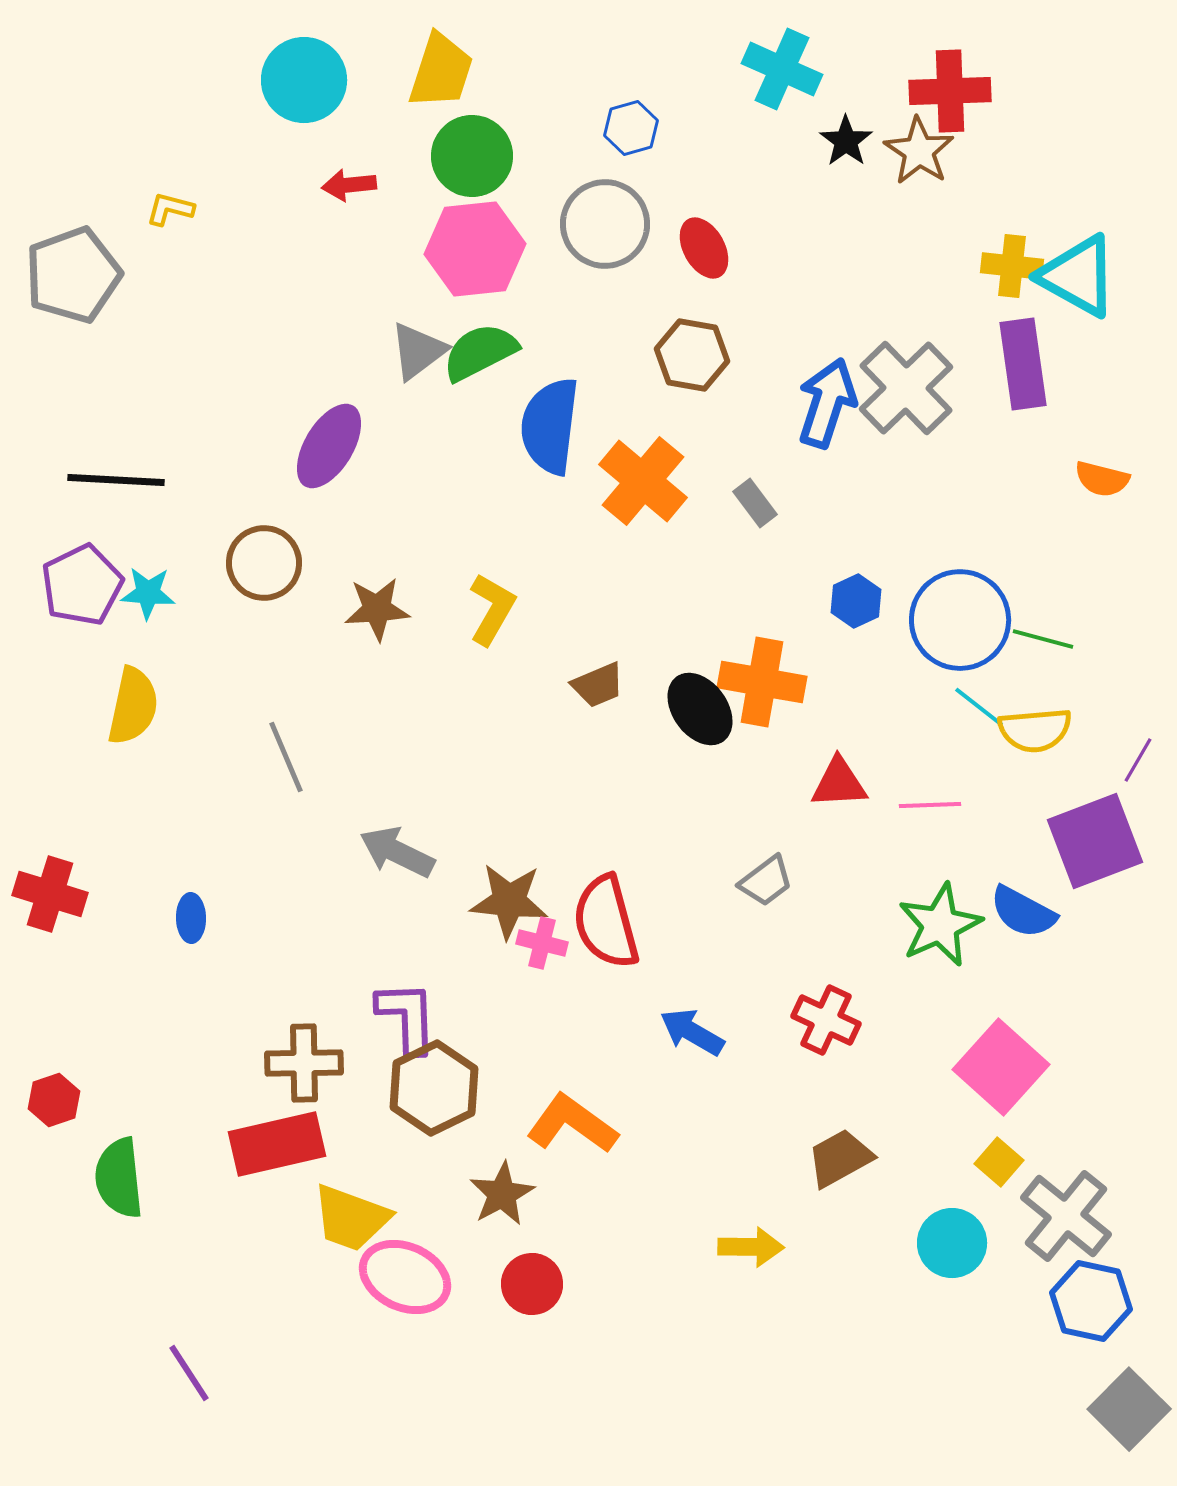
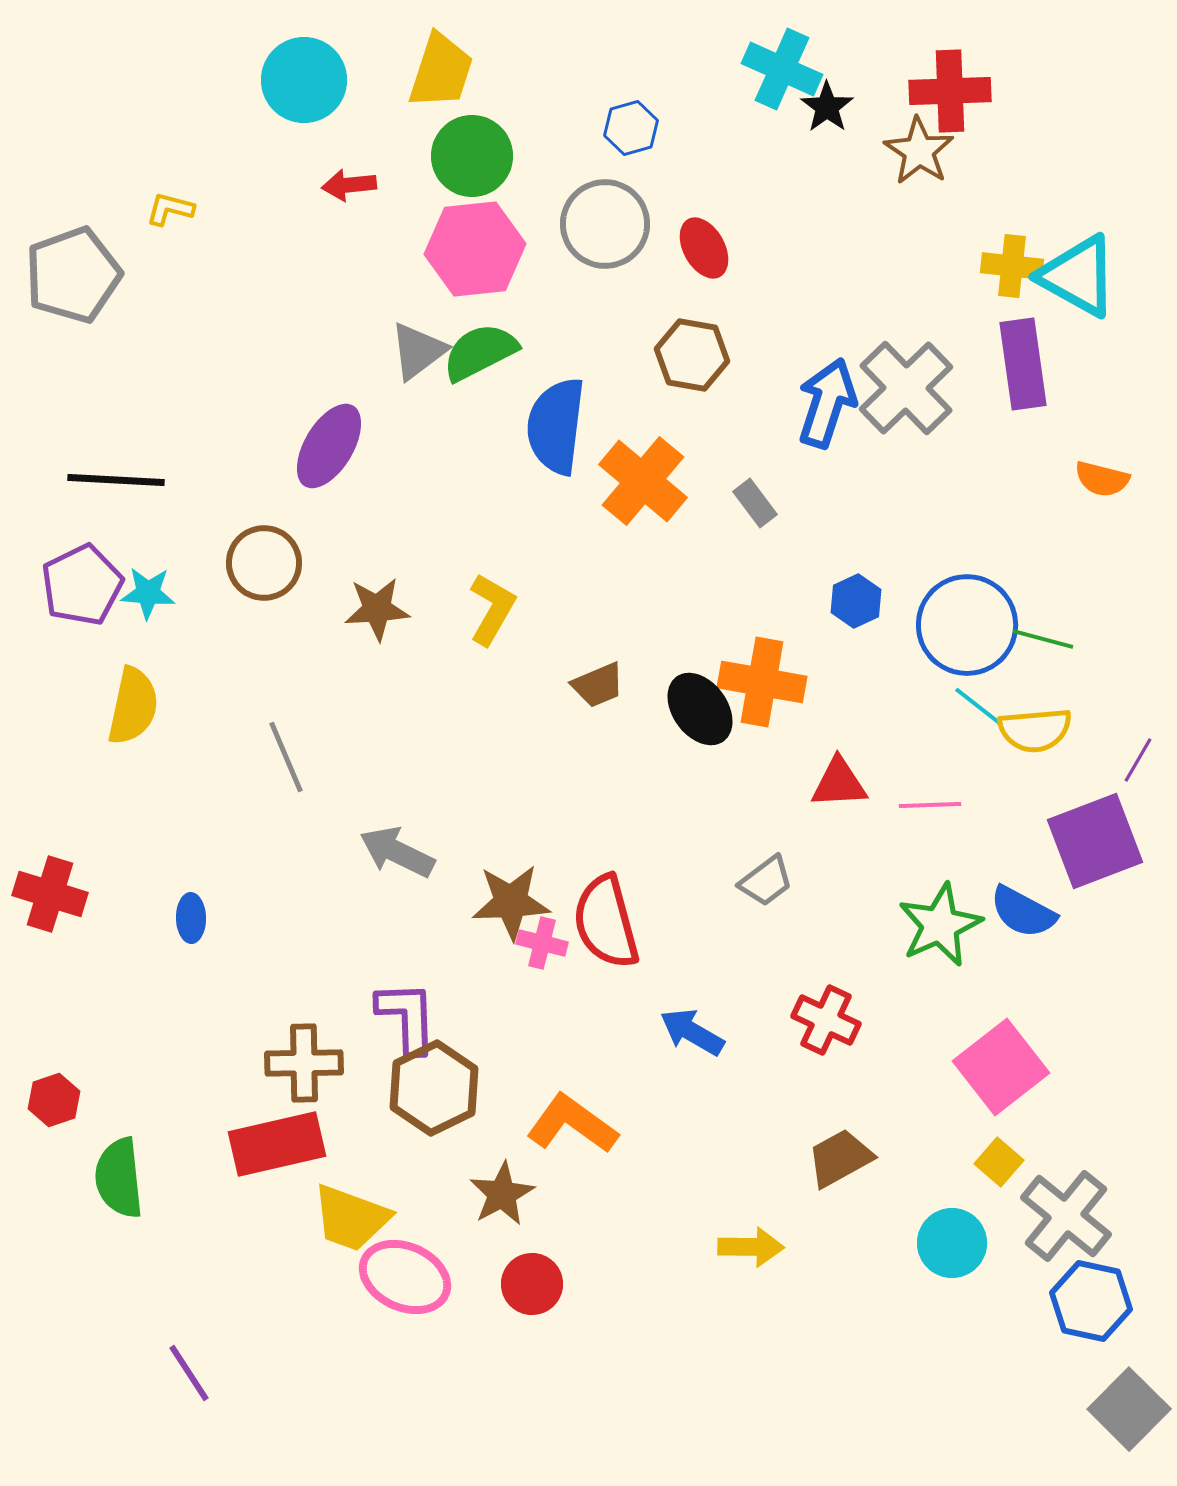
black star at (846, 141): moved 19 px left, 34 px up
blue semicircle at (550, 426): moved 6 px right
blue circle at (960, 620): moved 7 px right, 5 px down
brown star at (509, 901): moved 2 px right, 1 px down; rotated 8 degrees counterclockwise
pink square at (1001, 1067): rotated 10 degrees clockwise
